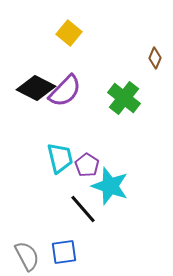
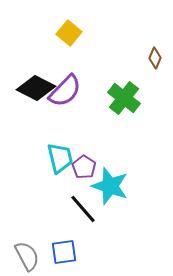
purple pentagon: moved 3 px left, 2 px down
